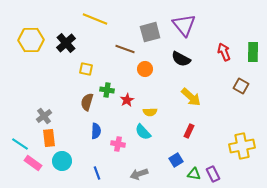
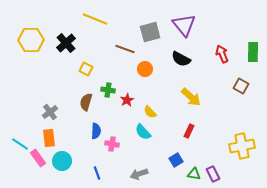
red arrow: moved 2 px left, 2 px down
yellow square: rotated 16 degrees clockwise
green cross: moved 1 px right
brown semicircle: moved 1 px left
yellow semicircle: rotated 48 degrees clockwise
gray cross: moved 6 px right, 4 px up
pink cross: moved 6 px left
pink rectangle: moved 5 px right, 5 px up; rotated 18 degrees clockwise
